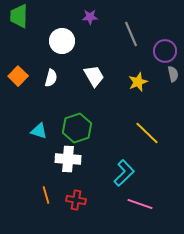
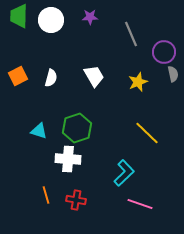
white circle: moved 11 px left, 21 px up
purple circle: moved 1 px left, 1 px down
orange square: rotated 18 degrees clockwise
